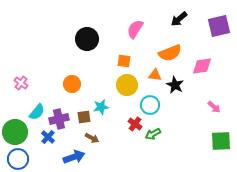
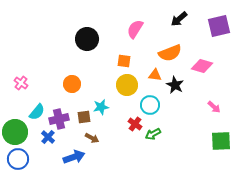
pink diamond: rotated 25 degrees clockwise
